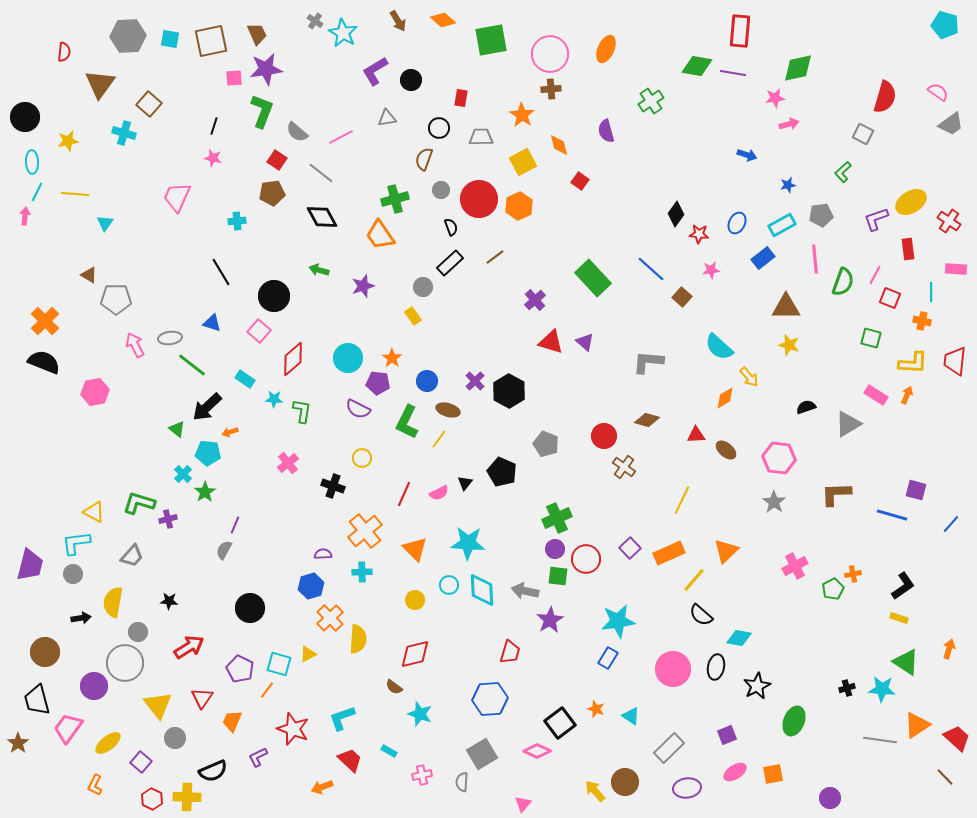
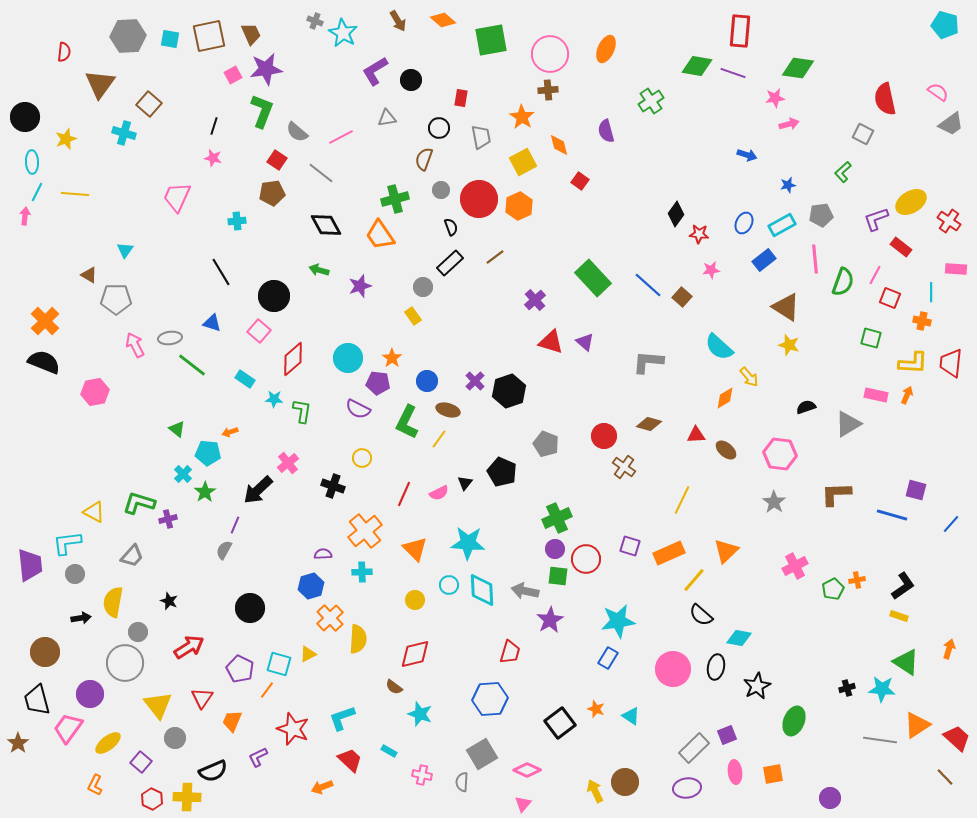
gray cross at (315, 21): rotated 14 degrees counterclockwise
brown trapezoid at (257, 34): moved 6 px left
brown square at (211, 41): moved 2 px left, 5 px up
green diamond at (798, 68): rotated 20 degrees clockwise
purple line at (733, 73): rotated 10 degrees clockwise
pink square at (234, 78): moved 1 px left, 3 px up; rotated 24 degrees counterclockwise
brown cross at (551, 89): moved 3 px left, 1 px down
red semicircle at (885, 97): moved 2 px down; rotated 152 degrees clockwise
orange star at (522, 115): moved 2 px down
gray trapezoid at (481, 137): rotated 80 degrees clockwise
yellow star at (68, 141): moved 2 px left, 2 px up; rotated 10 degrees counterclockwise
black diamond at (322, 217): moved 4 px right, 8 px down
cyan triangle at (105, 223): moved 20 px right, 27 px down
blue ellipse at (737, 223): moved 7 px right
red rectangle at (908, 249): moved 7 px left, 2 px up; rotated 45 degrees counterclockwise
blue rectangle at (763, 258): moved 1 px right, 2 px down
blue line at (651, 269): moved 3 px left, 16 px down
purple star at (363, 286): moved 3 px left
brown triangle at (786, 307): rotated 32 degrees clockwise
red trapezoid at (955, 361): moved 4 px left, 2 px down
black hexagon at (509, 391): rotated 12 degrees clockwise
pink rectangle at (876, 395): rotated 20 degrees counterclockwise
black arrow at (207, 407): moved 51 px right, 83 px down
brown diamond at (647, 420): moved 2 px right, 4 px down
pink hexagon at (779, 458): moved 1 px right, 4 px up
cyan L-shape at (76, 543): moved 9 px left
purple square at (630, 548): moved 2 px up; rotated 30 degrees counterclockwise
purple trapezoid at (30, 565): rotated 20 degrees counterclockwise
gray circle at (73, 574): moved 2 px right
orange cross at (853, 574): moved 4 px right, 6 px down
black star at (169, 601): rotated 18 degrees clockwise
yellow rectangle at (899, 618): moved 2 px up
purple circle at (94, 686): moved 4 px left, 8 px down
gray rectangle at (669, 748): moved 25 px right
pink diamond at (537, 751): moved 10 px left, 19 px down
pink ellipse at (735, 772): rotated 65 degrees counterclockwise
pink cross at (422, 775): rotated 24 degrees clockwise
yellow arrow at (595, 791): rotated 15 degrees clockwise
